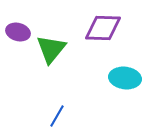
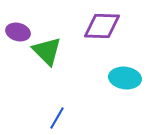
purple diamond: moved 1 px left, 2 px up
green triangle: moved 4 px left, 2 px down; rotated 24 degrees counterclockwise
blue line: moved 2 px down
